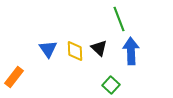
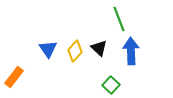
yellow diamond: rotated 45 degrees clockwise
